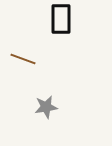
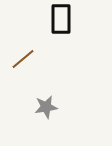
brown line: rotated 60 degrees counterclockwise
